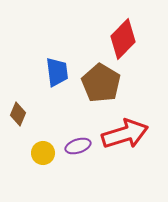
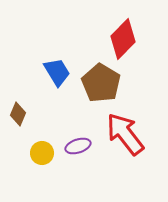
blue trapezoid: rotated 24 degrees counterclockwise
red arrow: rotated 111 degrees counterclockwise
yellow circle: moved 1 px left
